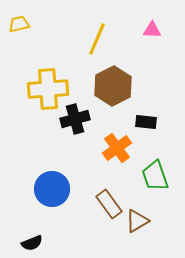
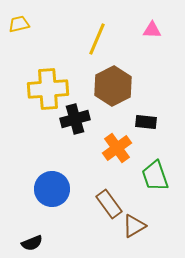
brown triangle: moved 3 px left, 5 px down
